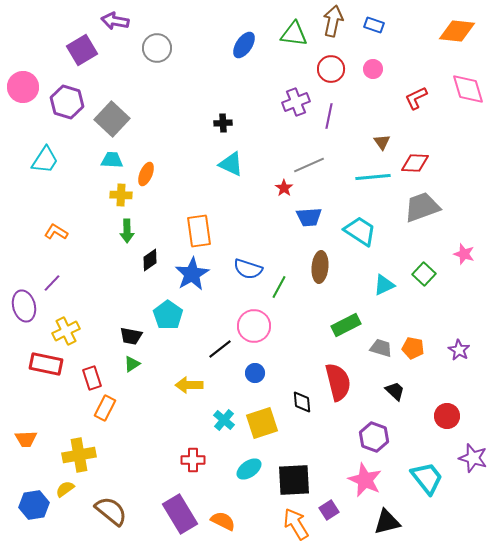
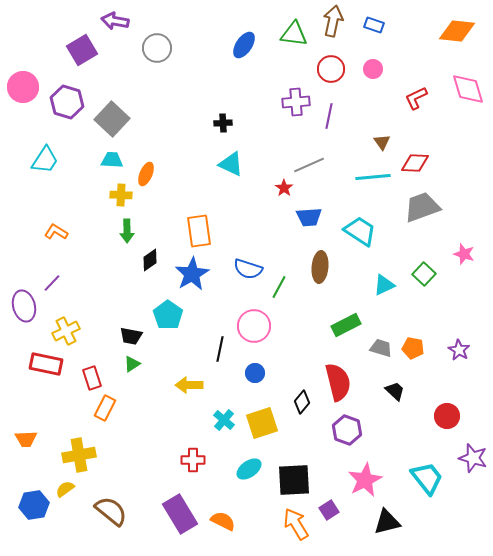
purple cross at (296, 102): rotated 16 degrees clockwise
black line at (220, 349): rotated 40 degrees counterclockwise
black diamond at (302, 402): rotated 45 degrees clockwise
purple hexagon at (374, 437): moved 27 px left, 7 px up
pink star at (365, 480): rotated 20 degrees clockwise
